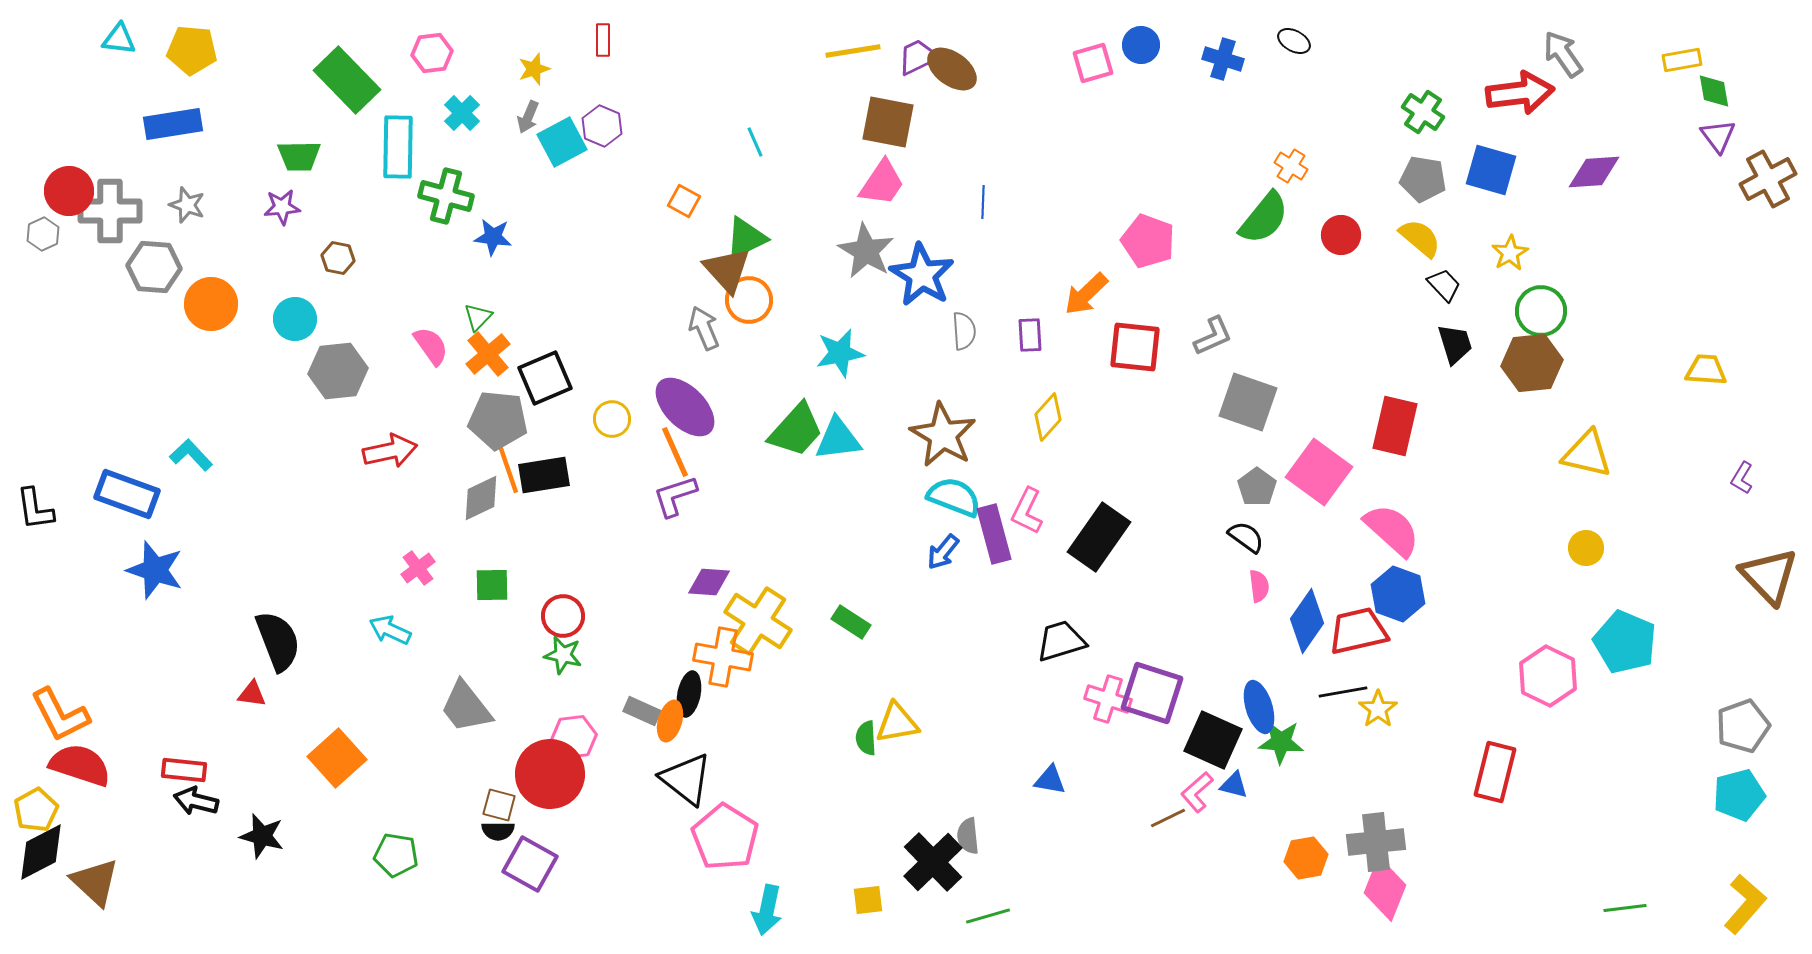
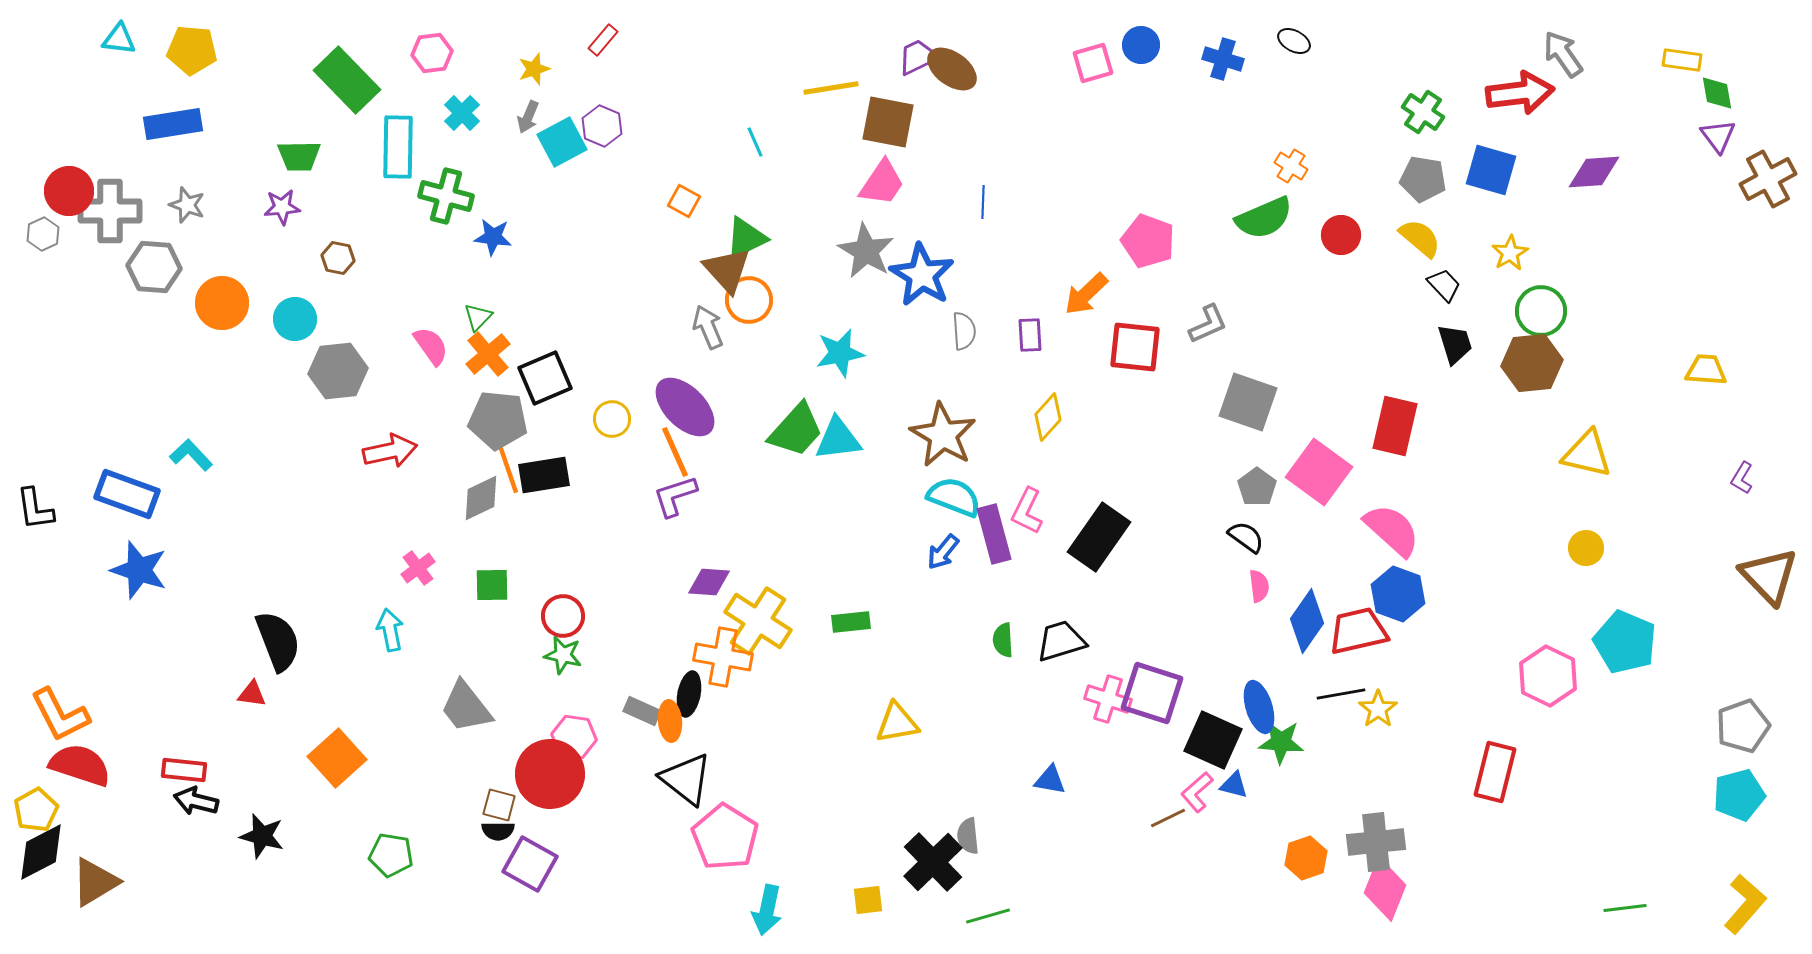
red rectangle at (603, 40): rotated 40 degrees clockwise
yellow line at (853, 51): moved 22 px left, 37 px down
yellow rectangle at (1682, 60): rotated 18 degrees clockwise
green diamond at (1714, 91): moved 3 px right, 2 px down
green semicircle at (1264, 218): rotated 28 degrees clockwise
orange circle at (211, 304): moved 11 px right, 1 px up
gray arrow at (704, 328): moved 4 px right, 1 px up
gray L-shape at (1213, 336): moved 5 px left, 12 px up
blue star at (155, 570): moved 16 px left
green rectangle at (851, 622): rotated 39 degrees counterclockwise
cyan arrow at (390, 630): rotated 54 degrees clockwise
black line at (1343, 692): moved 2 px left, 2 px down
orange ellipse at (670, 721): rotated 21 degrees counterclockwise
pink hexagon at (574, 737): rotated 15 degrees clockwise
green semicircle at (866, 738): moved 137 px right, 98 px up
green pentagon at (396, 855): moved 5 px left
orange hexagon at (1306, 858): rotated 9 degrees counterclockwise
brown triangle at (95, 882): rotated 46 degrees clockwise
